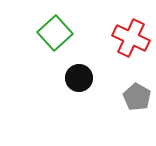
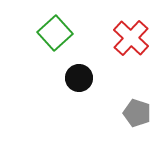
red cross: rotated 18 degrees clockwise
gray pentagon: moved 16 px down; rotated 12 degrees counterclockwise
